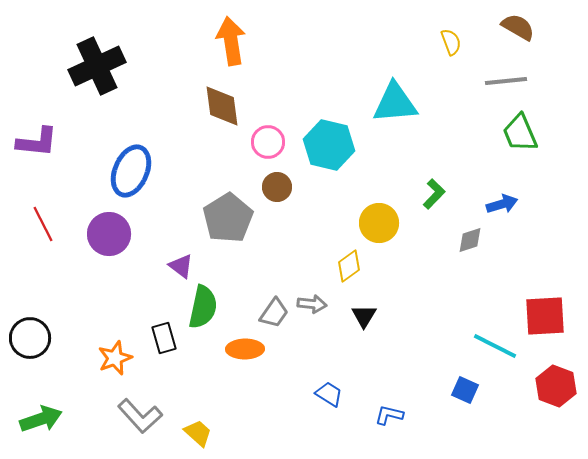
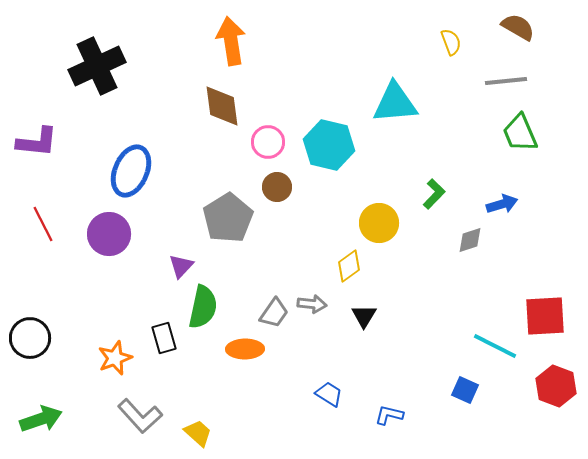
purple triangle: rotated 36 degrees clockwise
